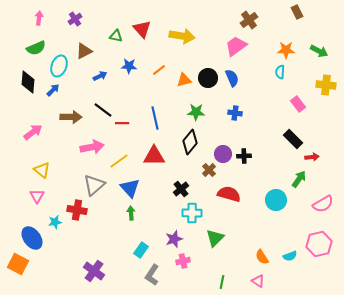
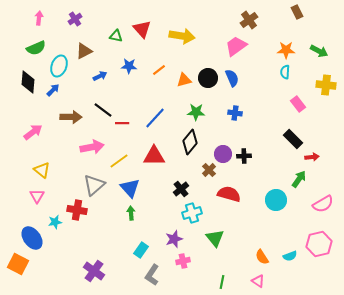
cyan semicircle at (280, 72): moved 5 px right
blue line at (155, 118): rotated 55 degrees clockwise
cyan cross at (192, 213): rotated 18 degrees counterclockwise
green triangle at (215, 238): rotated 24 degrees counterclockwise
